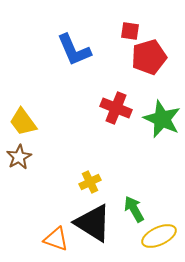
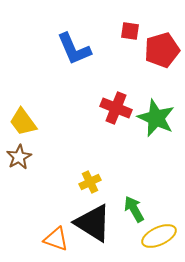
blue L-shape: moved 1 px up
red pentagon: moved 13 px right, 7 px up
green star: moved 6 px left, 1 px up
